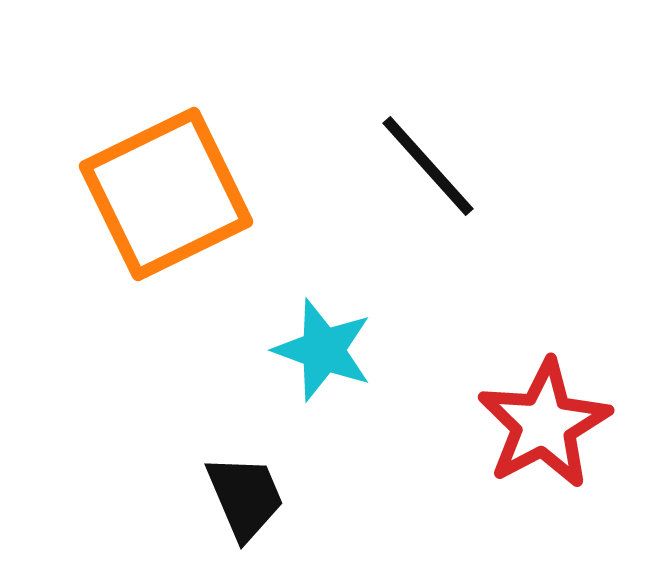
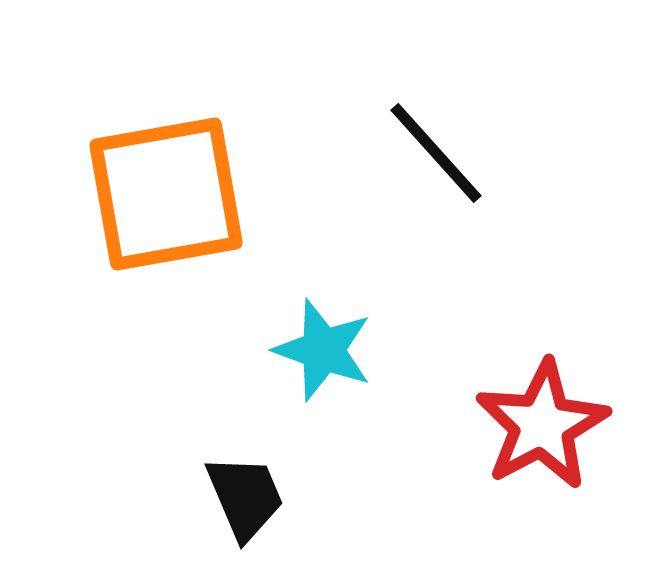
black line: moved 8 px right, 13 px up
orange square: rotated 16 degrees clockwise
red star: moved 2 px left, 1 px down
